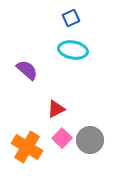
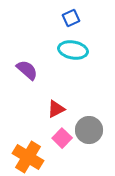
gray circle: moved 1 px left, 10 px up
orange cross: moved 1 px right, 10 px down
